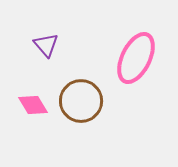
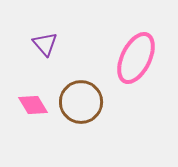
purple triangle: moved 1 px left, 1 px up
brown circle: moved 1 px down
